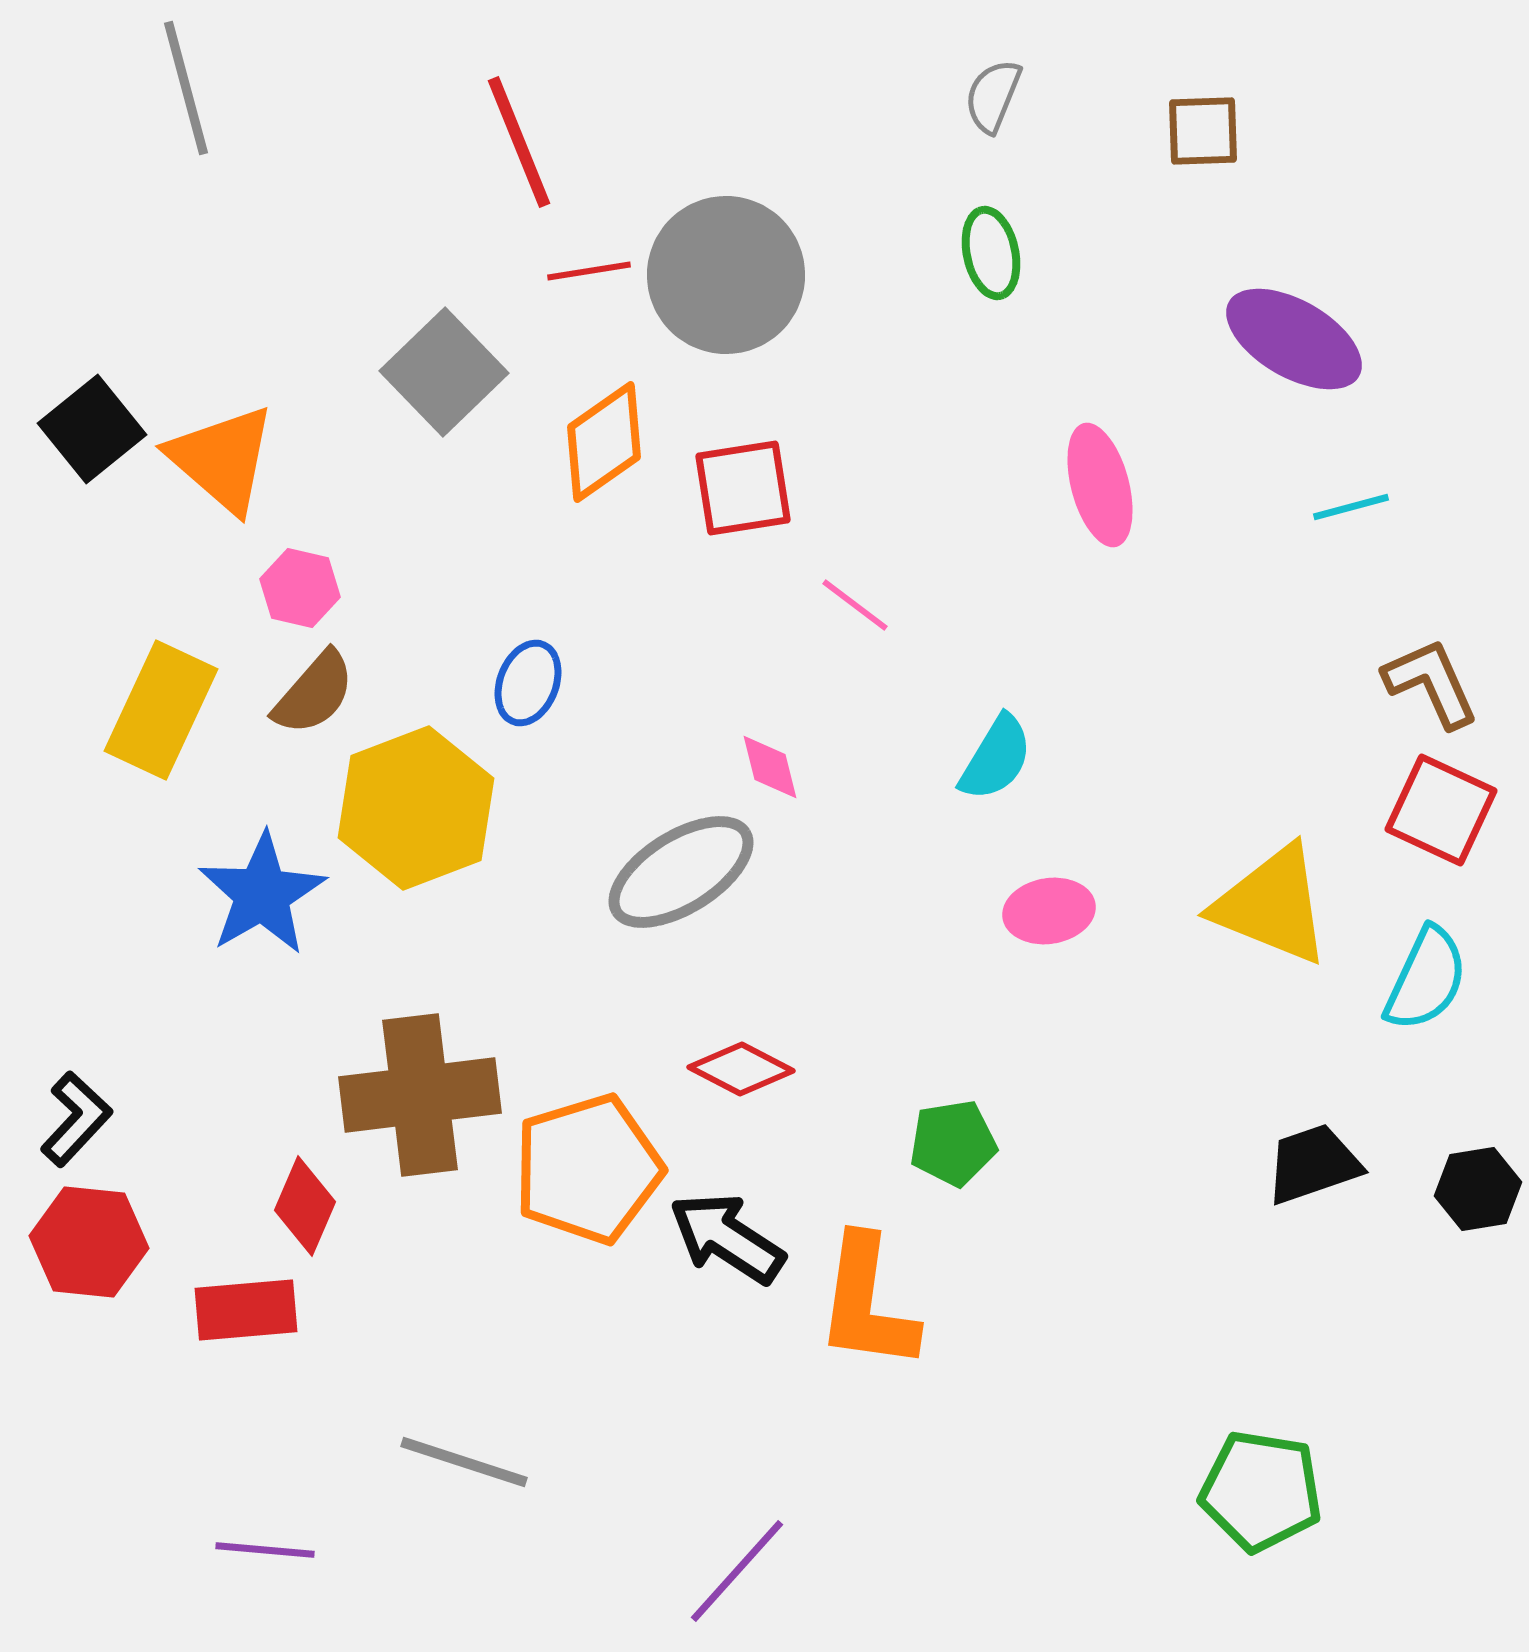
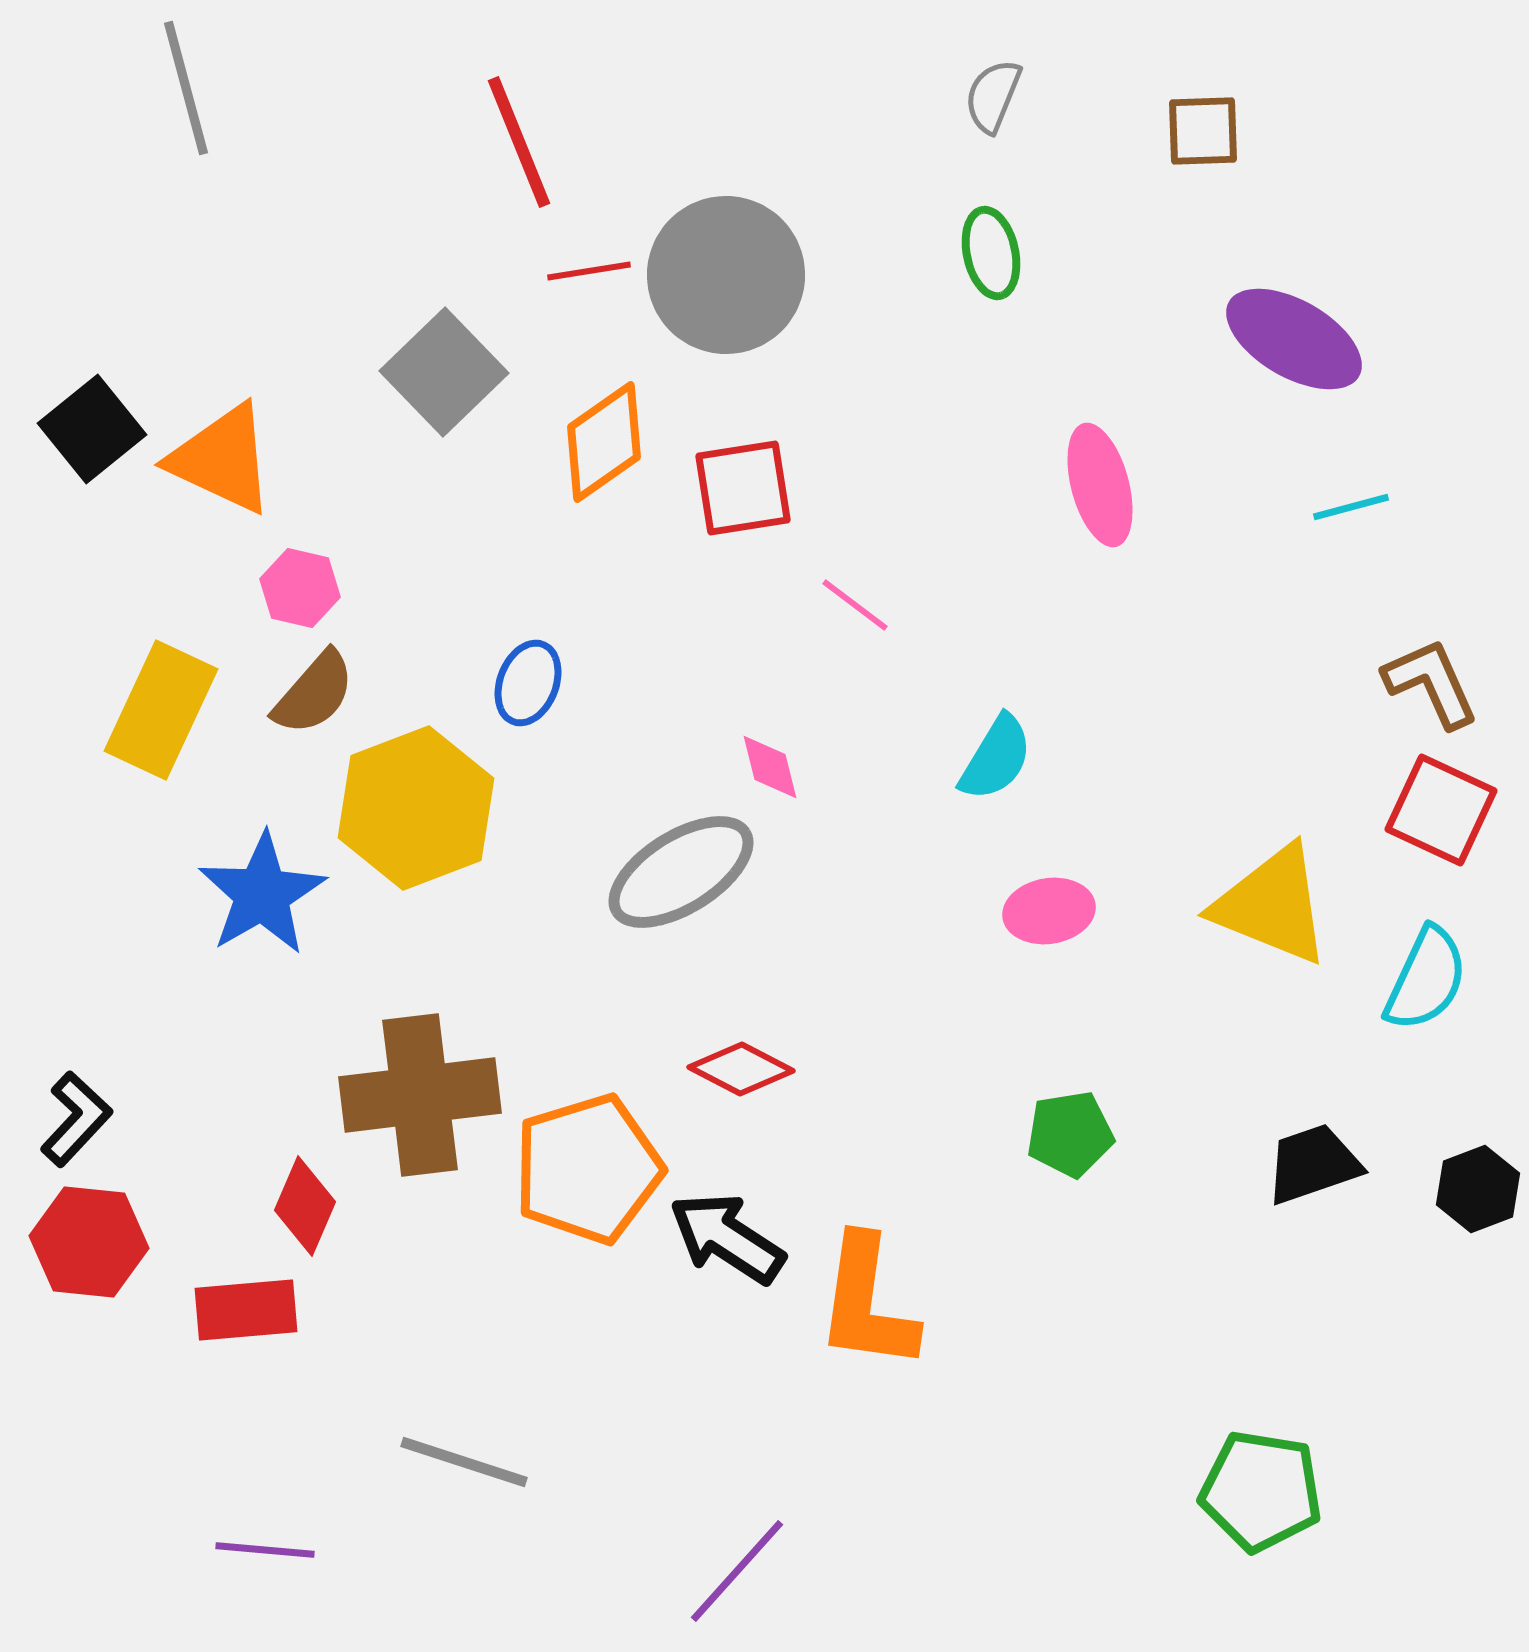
orange triangle at (222, 459): rotated 16 degrees counterclockwise
green pentagon at (953, 1143): moved 117 px right, 9 px up
black hexagon at (1478, 1189): rotated 12 degrees counterclockwise
